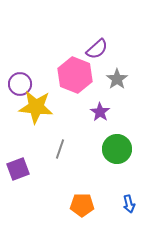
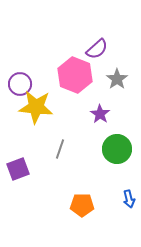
purple star: moved 2 px down
blue arrow: moved 5 px up
